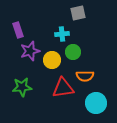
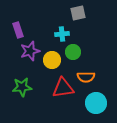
orange semicircle: moved 1 px right, 1 px down
